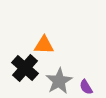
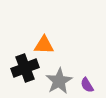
black cross: rotated 28 degrees clockwise
purple semicircle: moved 1 px right, 2 px up
